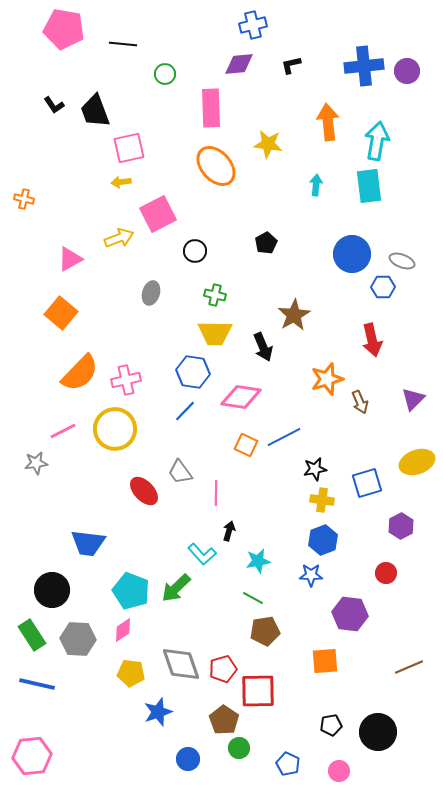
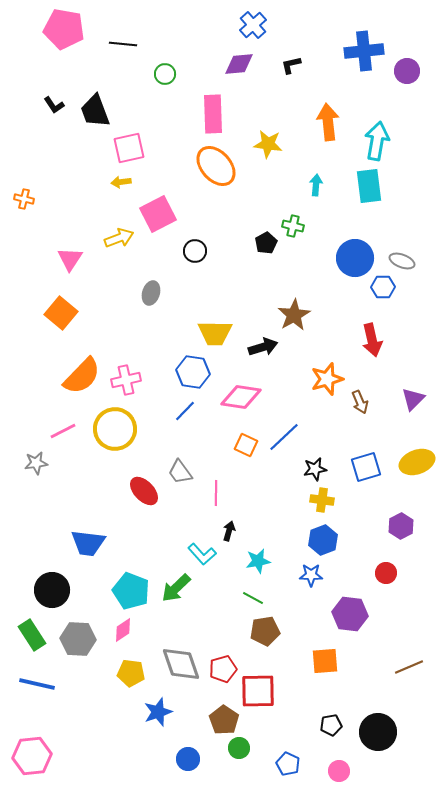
blue cross at (253, 25): rotated 28 degrees counterclockwise
blue cross at (364, 66): moved 15 px up
pink rectangle at (211, 108): moved 2 px right, 6 px down
blue circle at (352, 254): moved 3 px right, 4 px down
pink triangle at (70, 259): rotated 28 degrees counterclockwise
green cross at (215, 295): moved 78 px right, 69 px up
black arrow at (263, 347): rotated 84 degrees counterclockwise
orange semicircle at (80, 373): moved 2 px right, 3 px down
blue line at (284, 437): rotated 16 degrees counterclockwise
blue square at (367, 483): moved 1 px left, 16 px up
